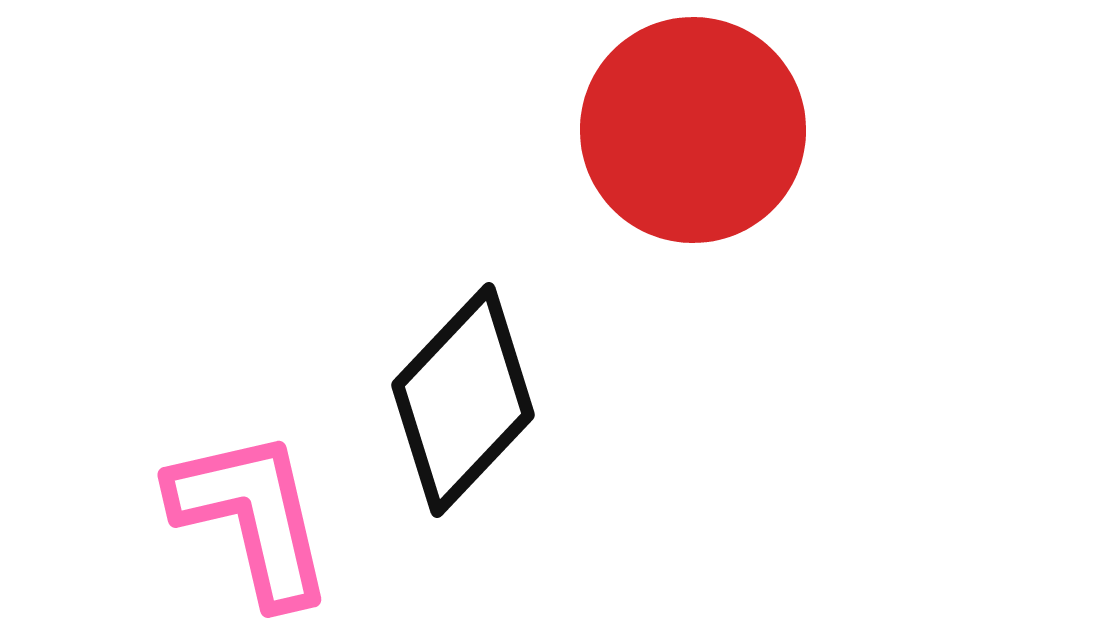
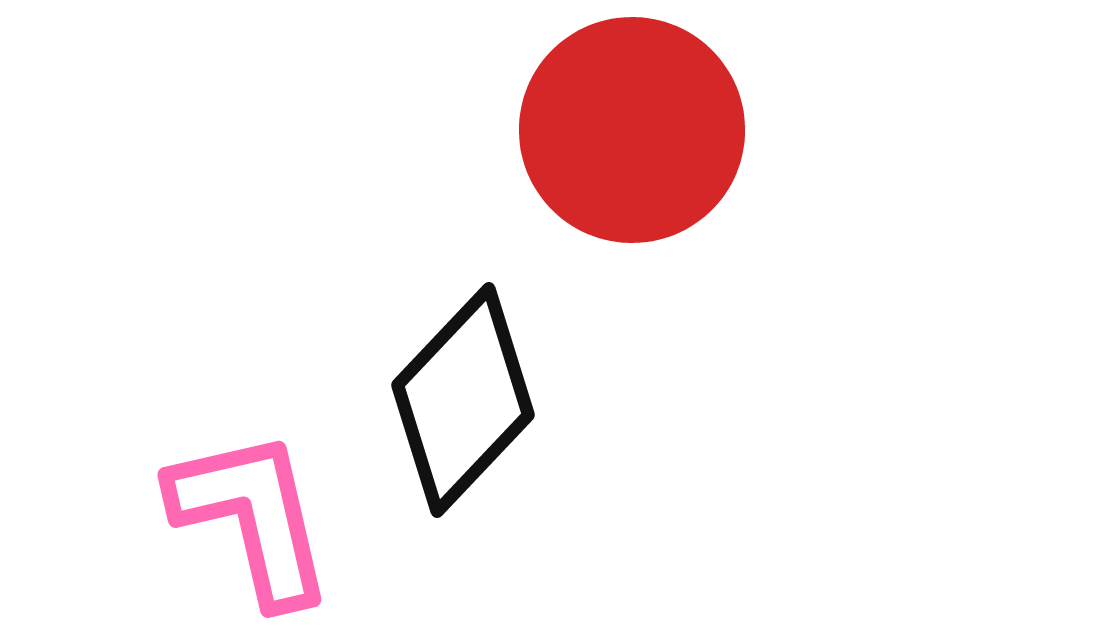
red circle: moved 61 px left
